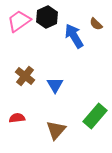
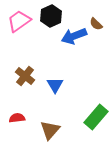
black hexagon: moved 4 px right, 1 px up
blue arrow: rotated 80 degrees counterclockwise
green rectangle: moved 1 px right, 1 px down
brown triangle: moved 6 px left
